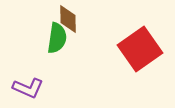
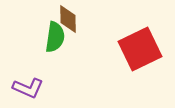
green semicircle: moved 2 px left, 1 px up
red square: rotated 9 degrees clockwise
